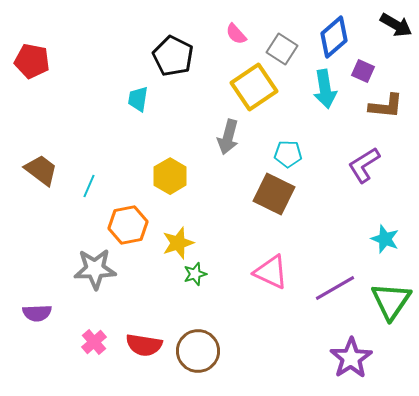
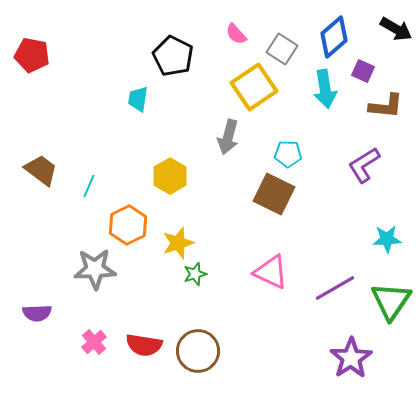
black arrow: moved 4 px down
red pentagon: moved 6 px up
orange hexagon: rotated 15 degrees counterclockwise
cyan star: moved 2 px right; rotated 24 degrees counterclockwise
